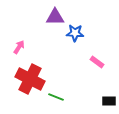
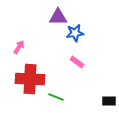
purple triangle: moved 3 px right
blue star: rotated 12 degrees counterclockwise
pink rectangle: moved 20 px left
red cross: rotated 24 degrees counterclockwise
